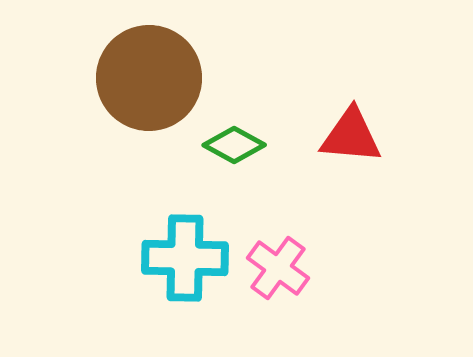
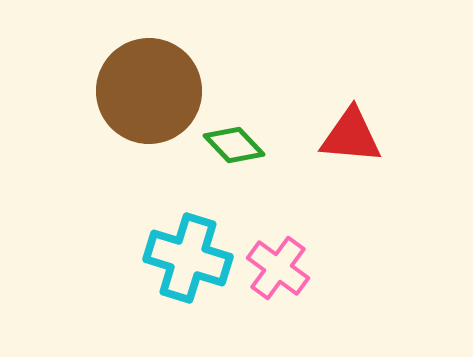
brown circle: moved 13 px down
green diamond: rotated 18 degrees clockwise
cyan cross: moved 3 px right; rotated 16 degrees clockwise
